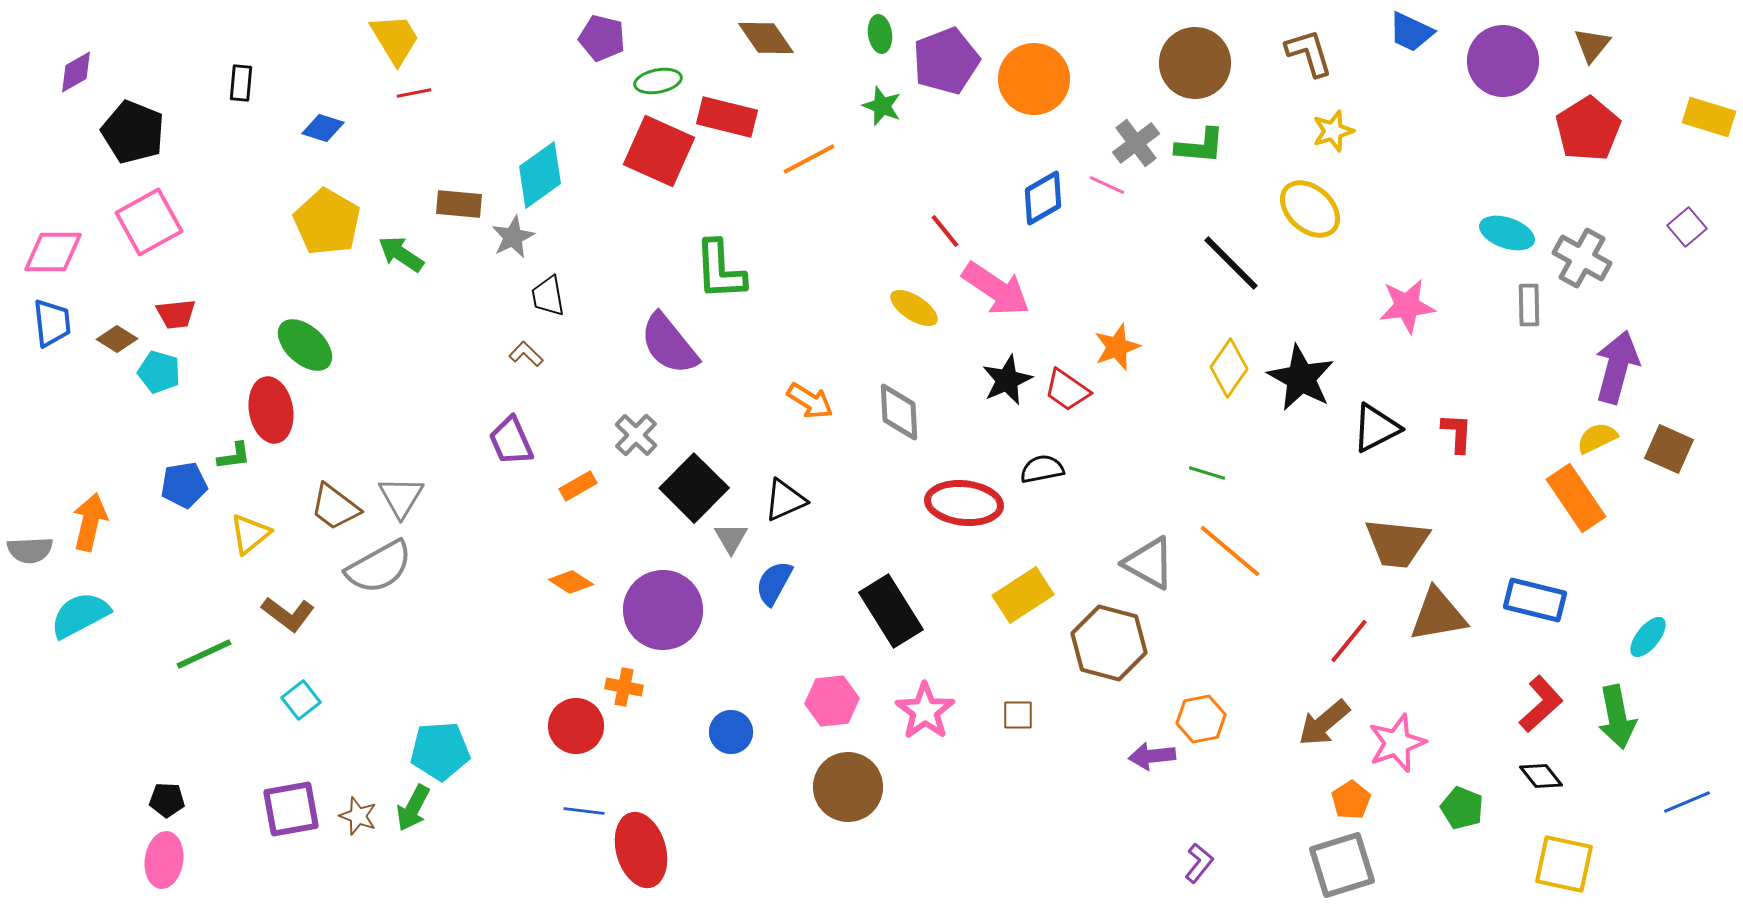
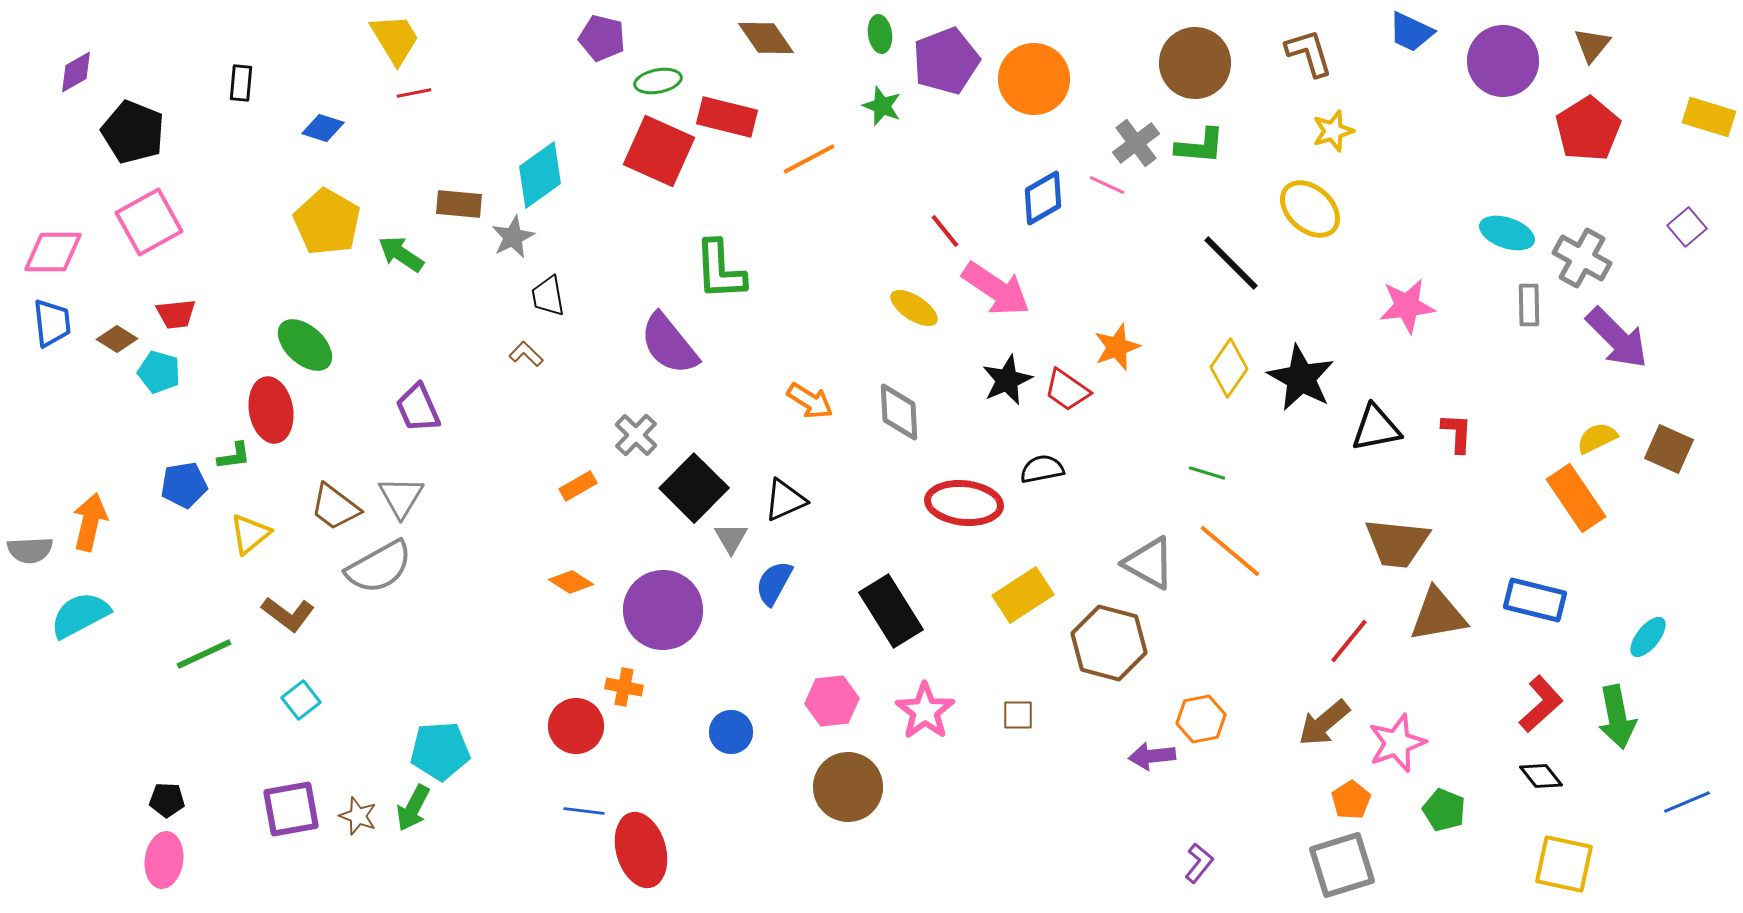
purple arrow at (1617, 367): moved 29 px up; rotated 120 degrees clockwise
black triangle at (1376, 428): rotated 16 degrees clockwise
purple trapezoid at (511, 441): moved 93 px left, 33 px up
green pentagon at (1462, 808): moved 18 px left, 2 px down
